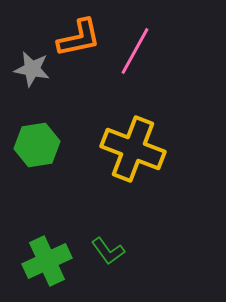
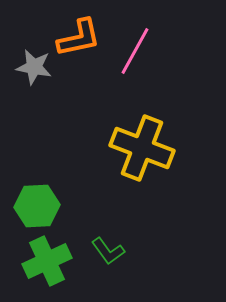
gray star: moved 2 px right, 2 px up
green hexagon: moved 61 px down; rotated 6 degrees clockwise
yellow cross: moved 9 px right, 1 px up
